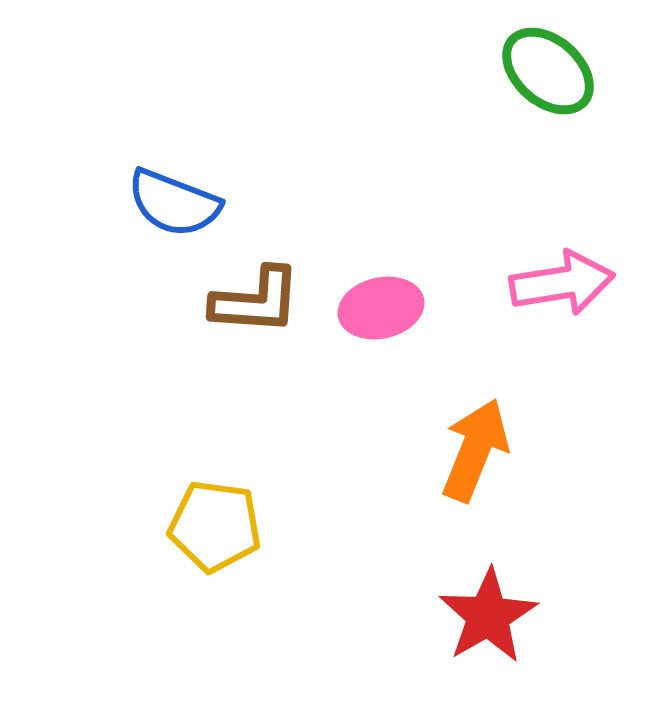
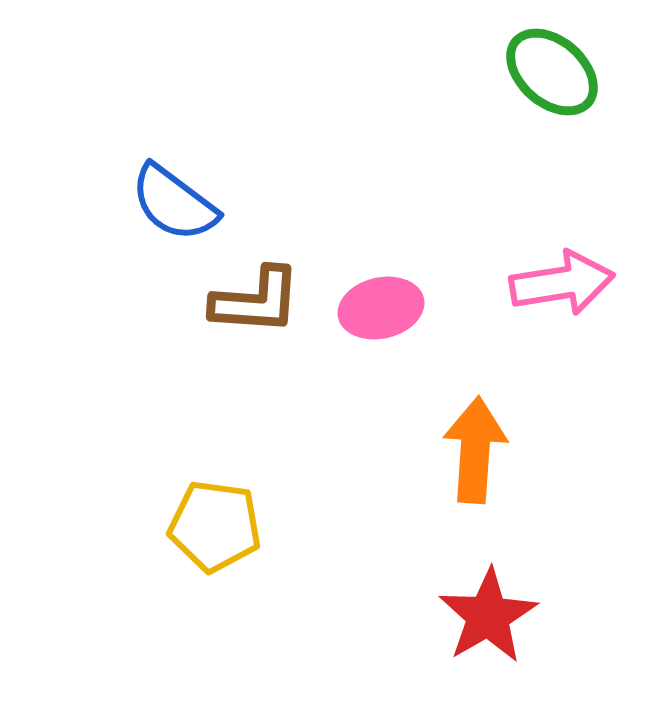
green ellipse: moved 4 px right, 1 px down
blue semicircle: rotated 16 degrees clockwise
orange arrow: rotated 18 degrees counterclockwise
